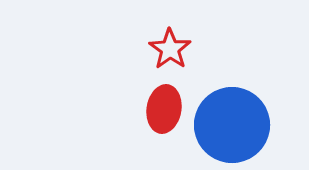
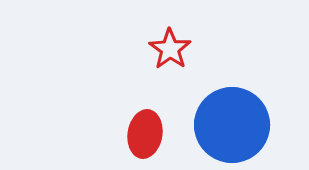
red ellipse: moved 19 px left, 25 px down
